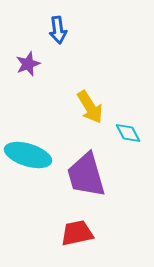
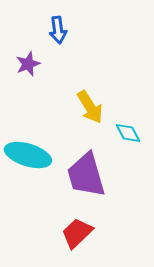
red trapezoid: rotated 32 degrees counterclockwise
